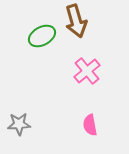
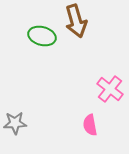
green ellipse: rotated 44 degrees clockwise
pink cross: moved 23 px right, 18 px down; rotated 12 degrees counterclockwise
gray star: moved 4 px left, 1 px up
